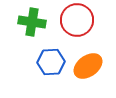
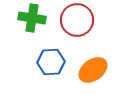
green cross: moved 4 px up
orange ellipse: moved 5 px right, 4 px down
